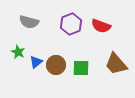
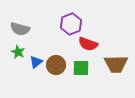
gray semicircle: moved 9 px left, 7 px down
red semicircle: moved 13 px left, 18 px down
brown trapezoid: rotated 50 degrees counterclockwise
